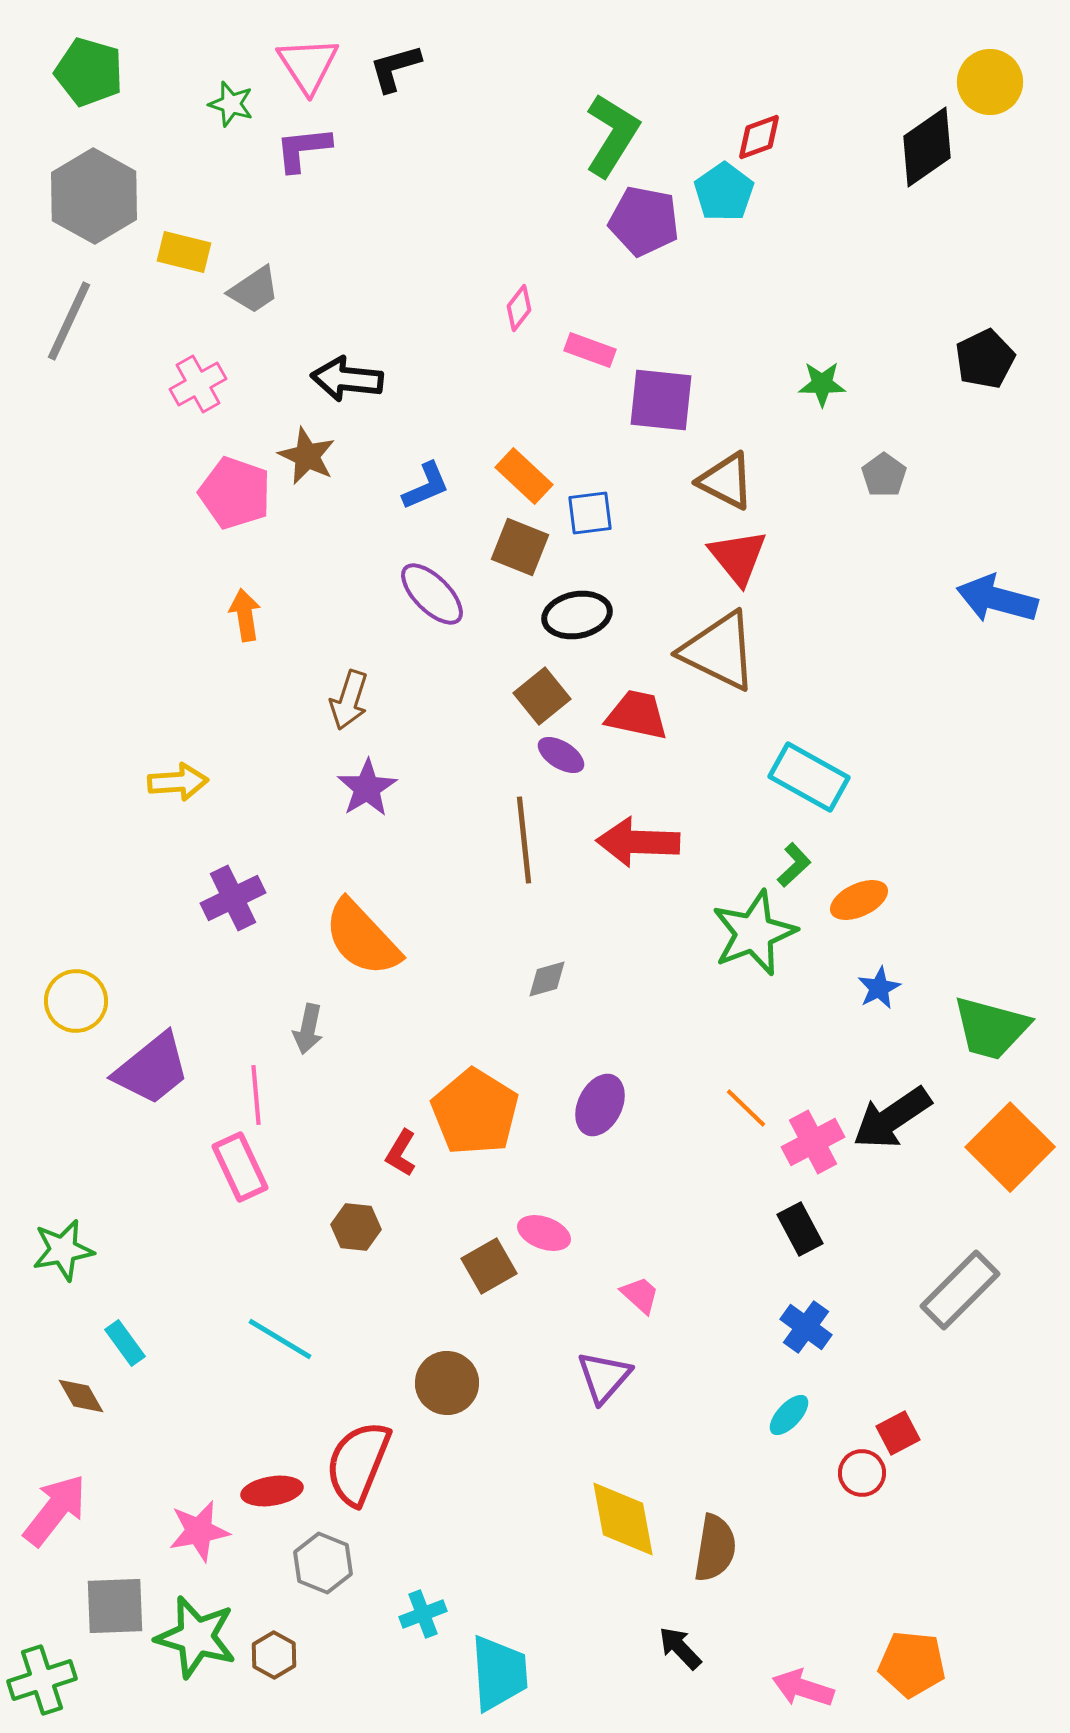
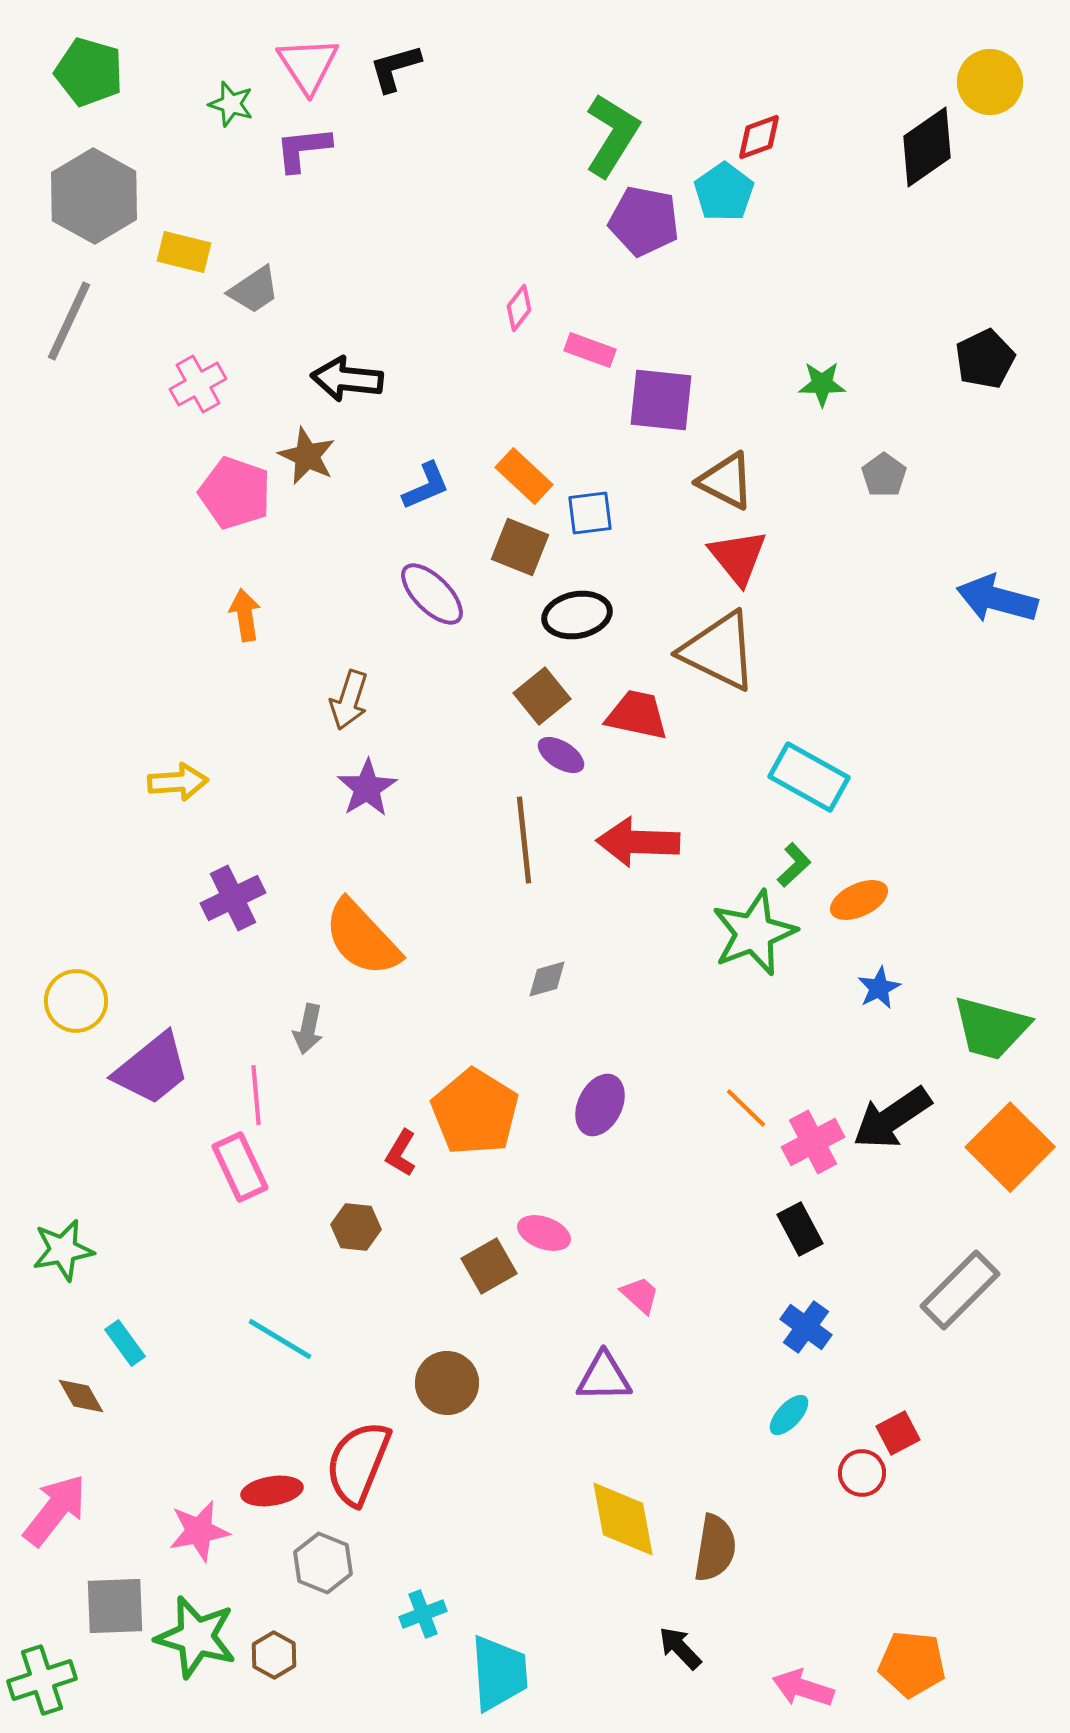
purple triangle at (604, 1377): rotated 48 degrees clockwise
